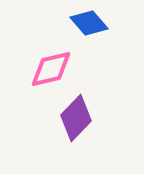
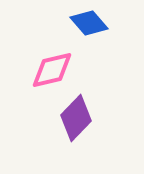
pink diamond: moved 1 px right, 1 px down
